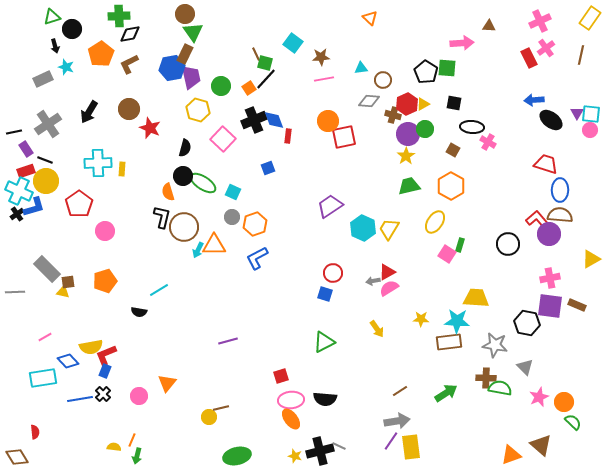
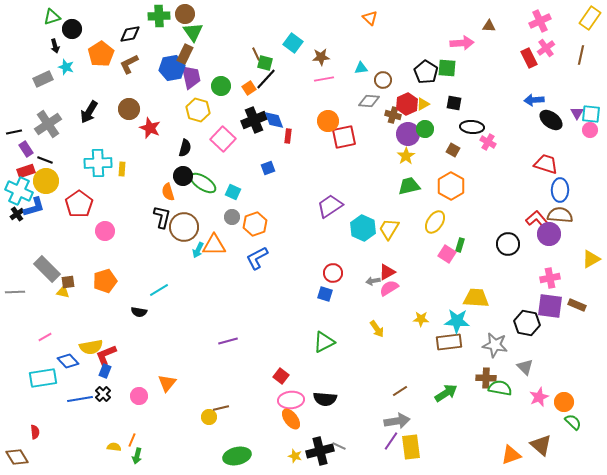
green cross at (119, 16): moved 40 px right
red square at (281, 376): rotated 35 degrees counterclockwise
